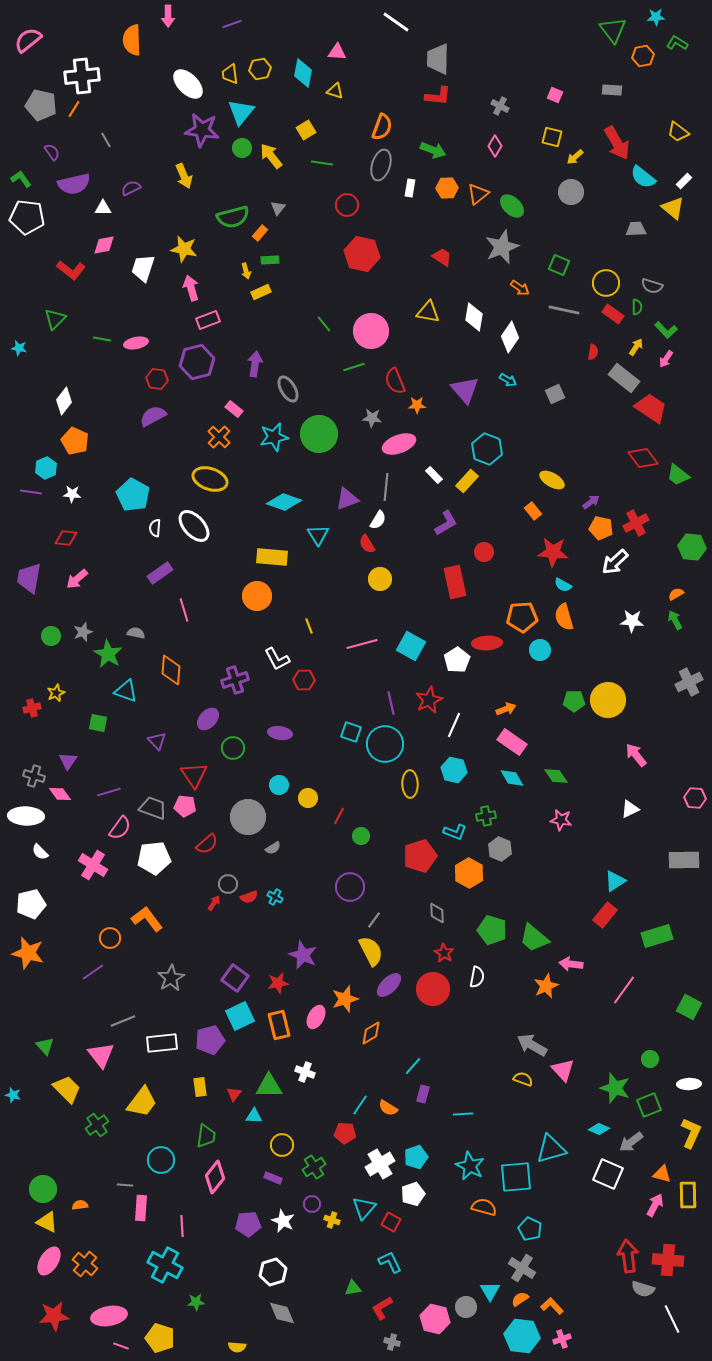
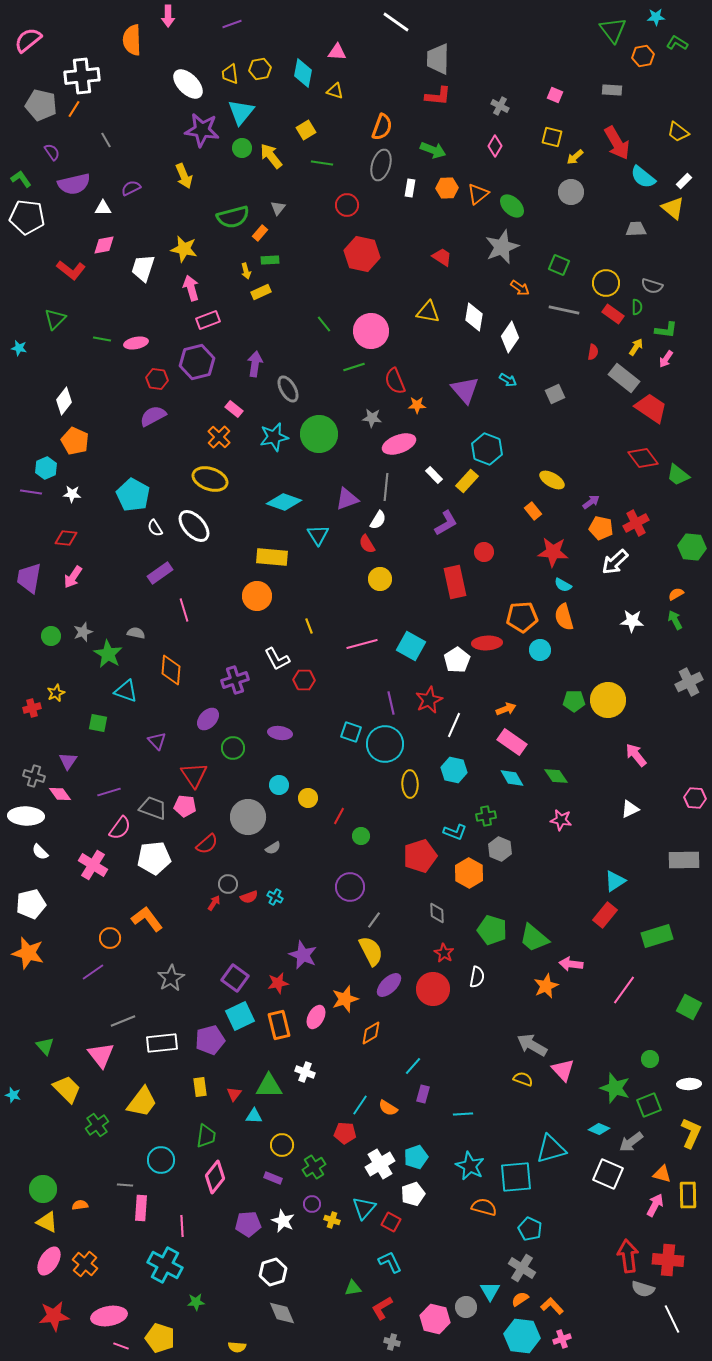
green L-shape at (666, 330): rotated 40 degrees counterclockwise
white semicircle at (155, 528): rotated 36 degrees counterclockwise
pink arrow at (77, 579): moved 4 px left, 2 px up; rotated 15 degrees counterclockwise
